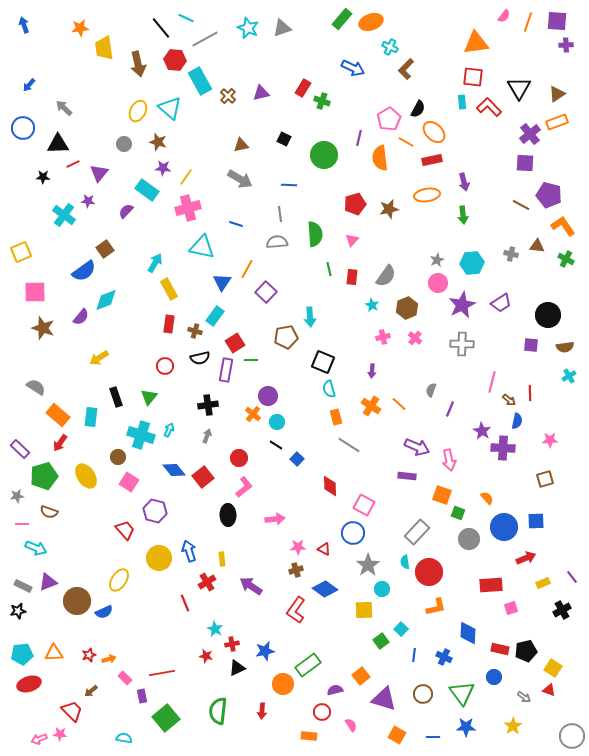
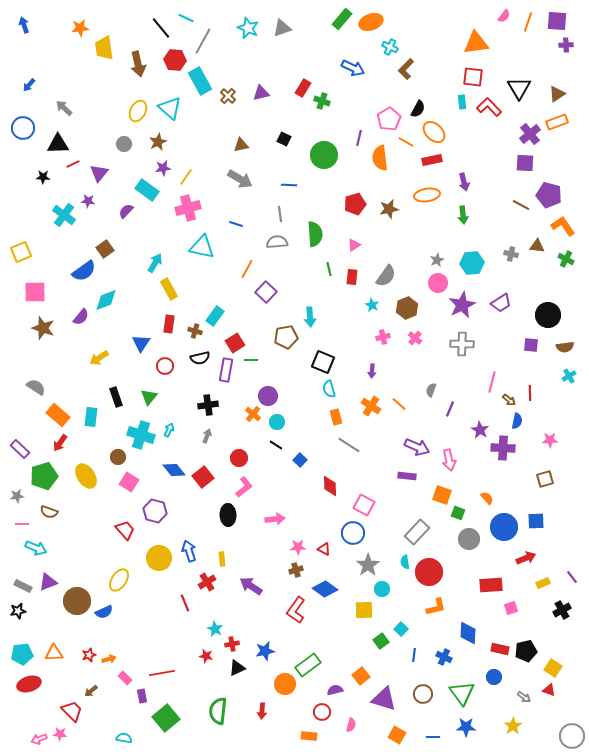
gray line at (205, 39): moved 2 px left, 2 px down; rotated 32 degrees counterclockwise
brown star at (158, 142): rotated 30 degrees clockwise
purple star at (163, 168): rotated 14 degrees counterclockwise
pink triangle at (352, 240): moved 2 px right, 5 px down; rotated 16 degrees clockwise
blue triangle at (222, 282): moved 81 px left, 61 px down
purple star at (482, 431): moved 2 px left, 1 px up
blue square at (297, 459): moved 3 px right, 1 px down
orange circle at (283, 684): moved 2 px right
pink semicircle at (351, 725): rotated 48 degrees clockwise
